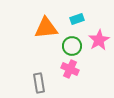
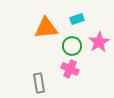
pink star: moved 2 px down
